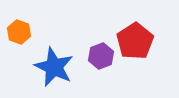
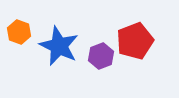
red pentagon: rotated 12 degrees clockwise
blue star: moved 5 px right, 21 px up
